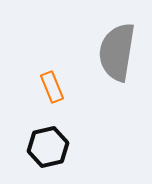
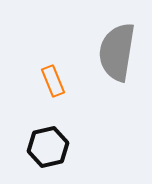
orange rectangle: moved 1 px right, 6 px up
